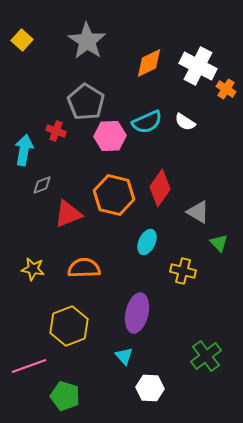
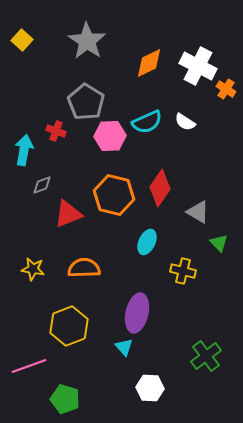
cyan triangle: moved 9 px up
green pentagon: moved 3 px down
